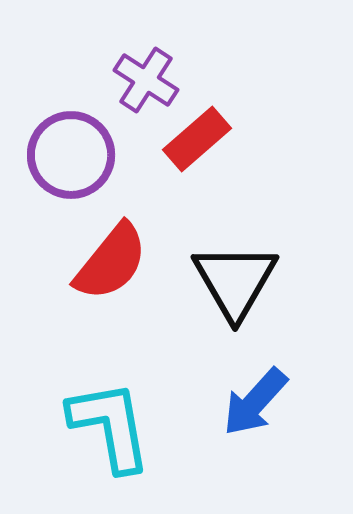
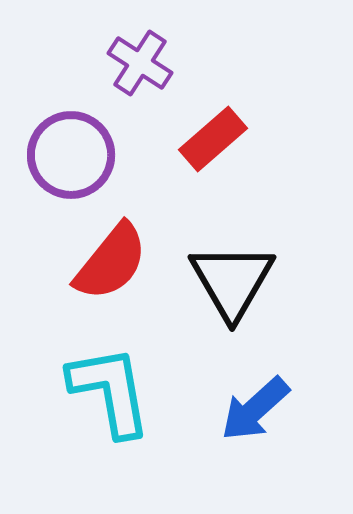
purple cross: moved 6 px left, 17 px up
red rectangle: moved 16 px right
black triangle: moved 3 px left
blue arrow: moved 7 px down; rotated 6 degrees clockwise
cyan L-shape: moved 35 px up
